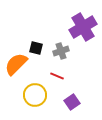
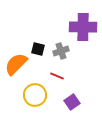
purple cross: rotated 32 degrees clockwise
black square: moved 2 px right, 1 px down
